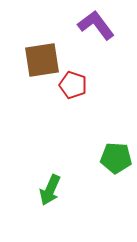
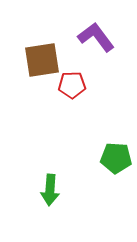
purple L-shape: moved 12 px down
red pentagon: moved 1 px left; rotated 20 degrees counterclockwise
green arrow: rotated 20 degrees counterclockwise
